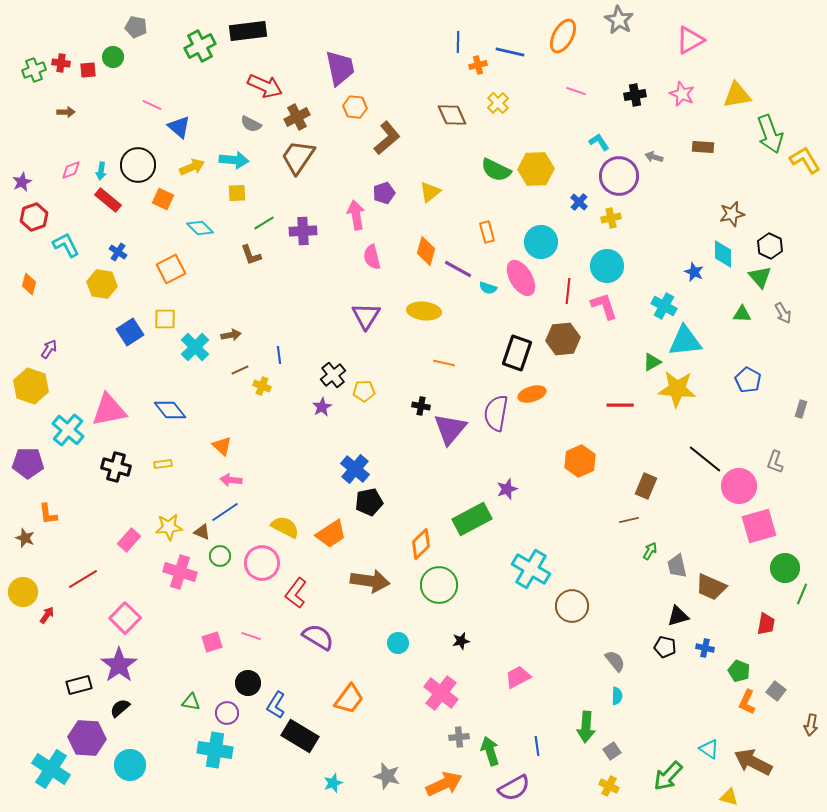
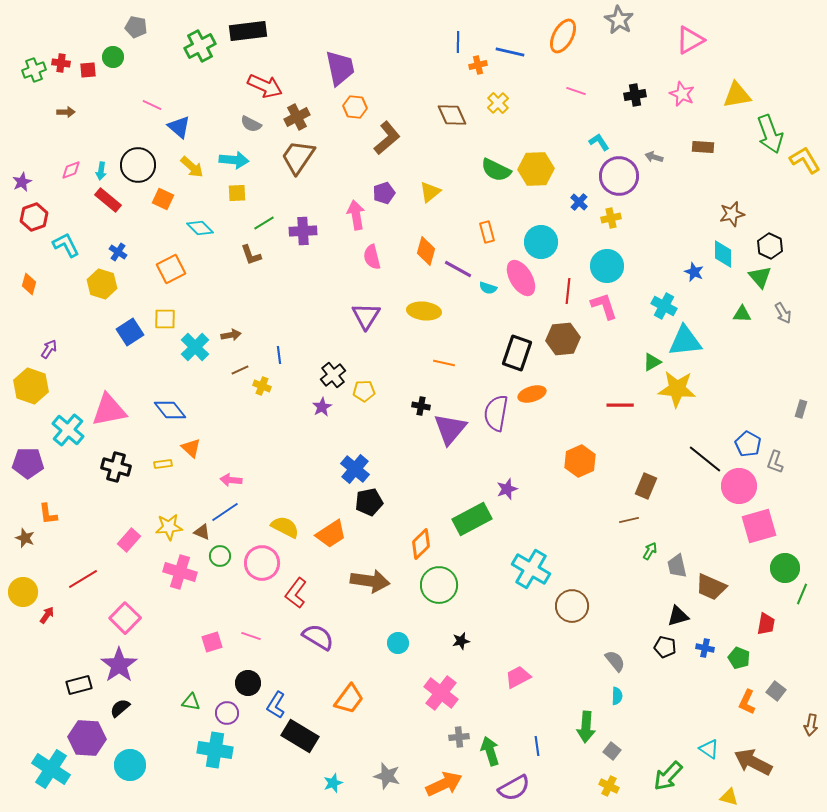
yellow arrow at (192, 167): rotated 65 degrees clockwise
yellow hexagon at (102, 284): rotated 8 degrees clockwise
blue pentagon at (748, 380): moved 64 px down
orange triangle at (222, 446): moved 31 px left, 2 px down
green pentagon at (739, 671): moved 13 px up
gray square at (612, 751): rotated 18 degrees counterclockwise
